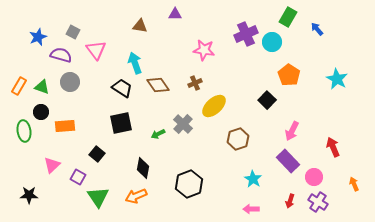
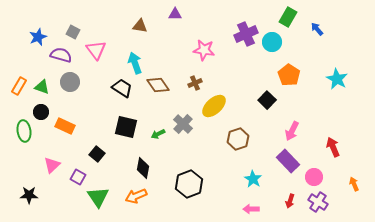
black square at (121, 123): moved 5 px right, 4 px down; rotated 25 degrees clockwise
orange rectangle at (65, 126): rotated 30 degrees clockwise
